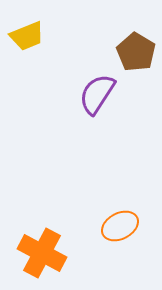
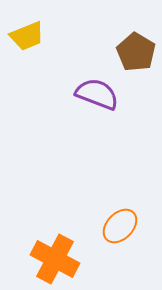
purple semicircle: rotated 78 degrees clockwise
orange ellipse: rotated 18 degrees counterclockwise
orange cross: moved 13 px right, 6 px down
